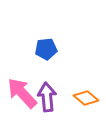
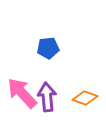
blue pentagon: moved 2 px right, 1 px up
orange diamond: moved 1 px left; rotated 20 degrees counterclockwise
